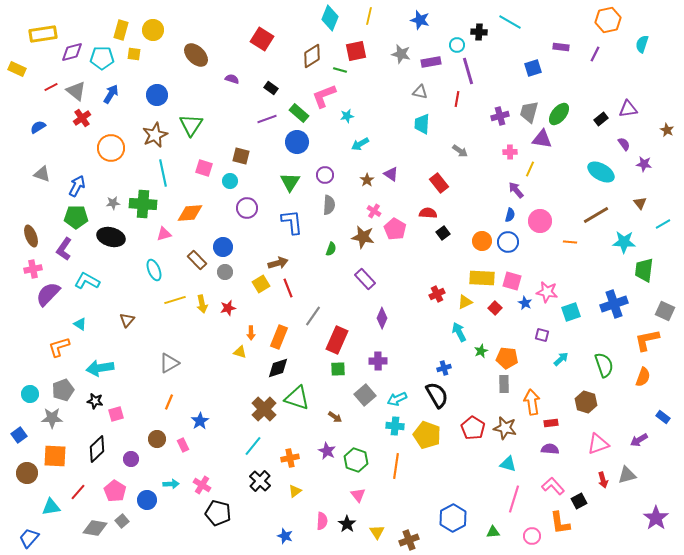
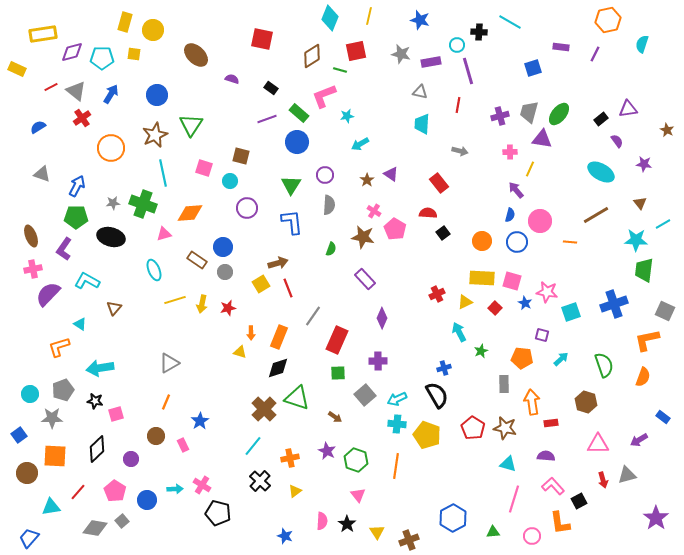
yellow rectangle at (121, 30): moved 4 px right, 8 px up
red square at (262, 39): rotated 20 degrees counterclockwise
red line at (457, 99): moved 1 px right, 6 px down
purple semicircle at (624, 144): moved 7 px left, 3 px up
gray arrow at (460, 151): rotated 21 degrees counterclockwise
green triangle at (290, 182): moved 1 px right, 3 px down
green cross at (143, 204): rotated 16 degrees clockwise
blue circle at (508, 242): moved 9 px right
cyan star at (624, 242): moved 12 px right, 2 px up
brown rectangle at (197, 260): rotated 12 degrees counterclockwise
yellow arrow at (202, 304): rotated 24 degrees clockwise
brown triangle at (127, 320): moved 13 px left, 12 px up
orange pentagon at (507, 358): moved 15 px right
green square at (338, 369): moved 4 px down
orange line at (169, 402): moved 3 px left
cyan cross at (395, 426): moved 2 px right, 2 px up
brown circle at (157, 439): moved 1 px left, 3 px up
pink triangle at (598, 444): rotated 20 degrees clockwise
purple semicircle at (550, 449): moved 4 px left, 7 px down
cyan arrow at (171, 484): moved 4 px right, 5 px down
